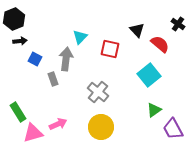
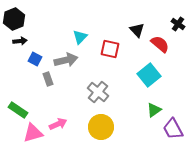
gray arrow: moved 1 px down; rotated 70 degrees clockwise
gray rectangle: moved 5 px left
green rectangle: moved 2 px up; rotated 24 degrees counterclockwise
